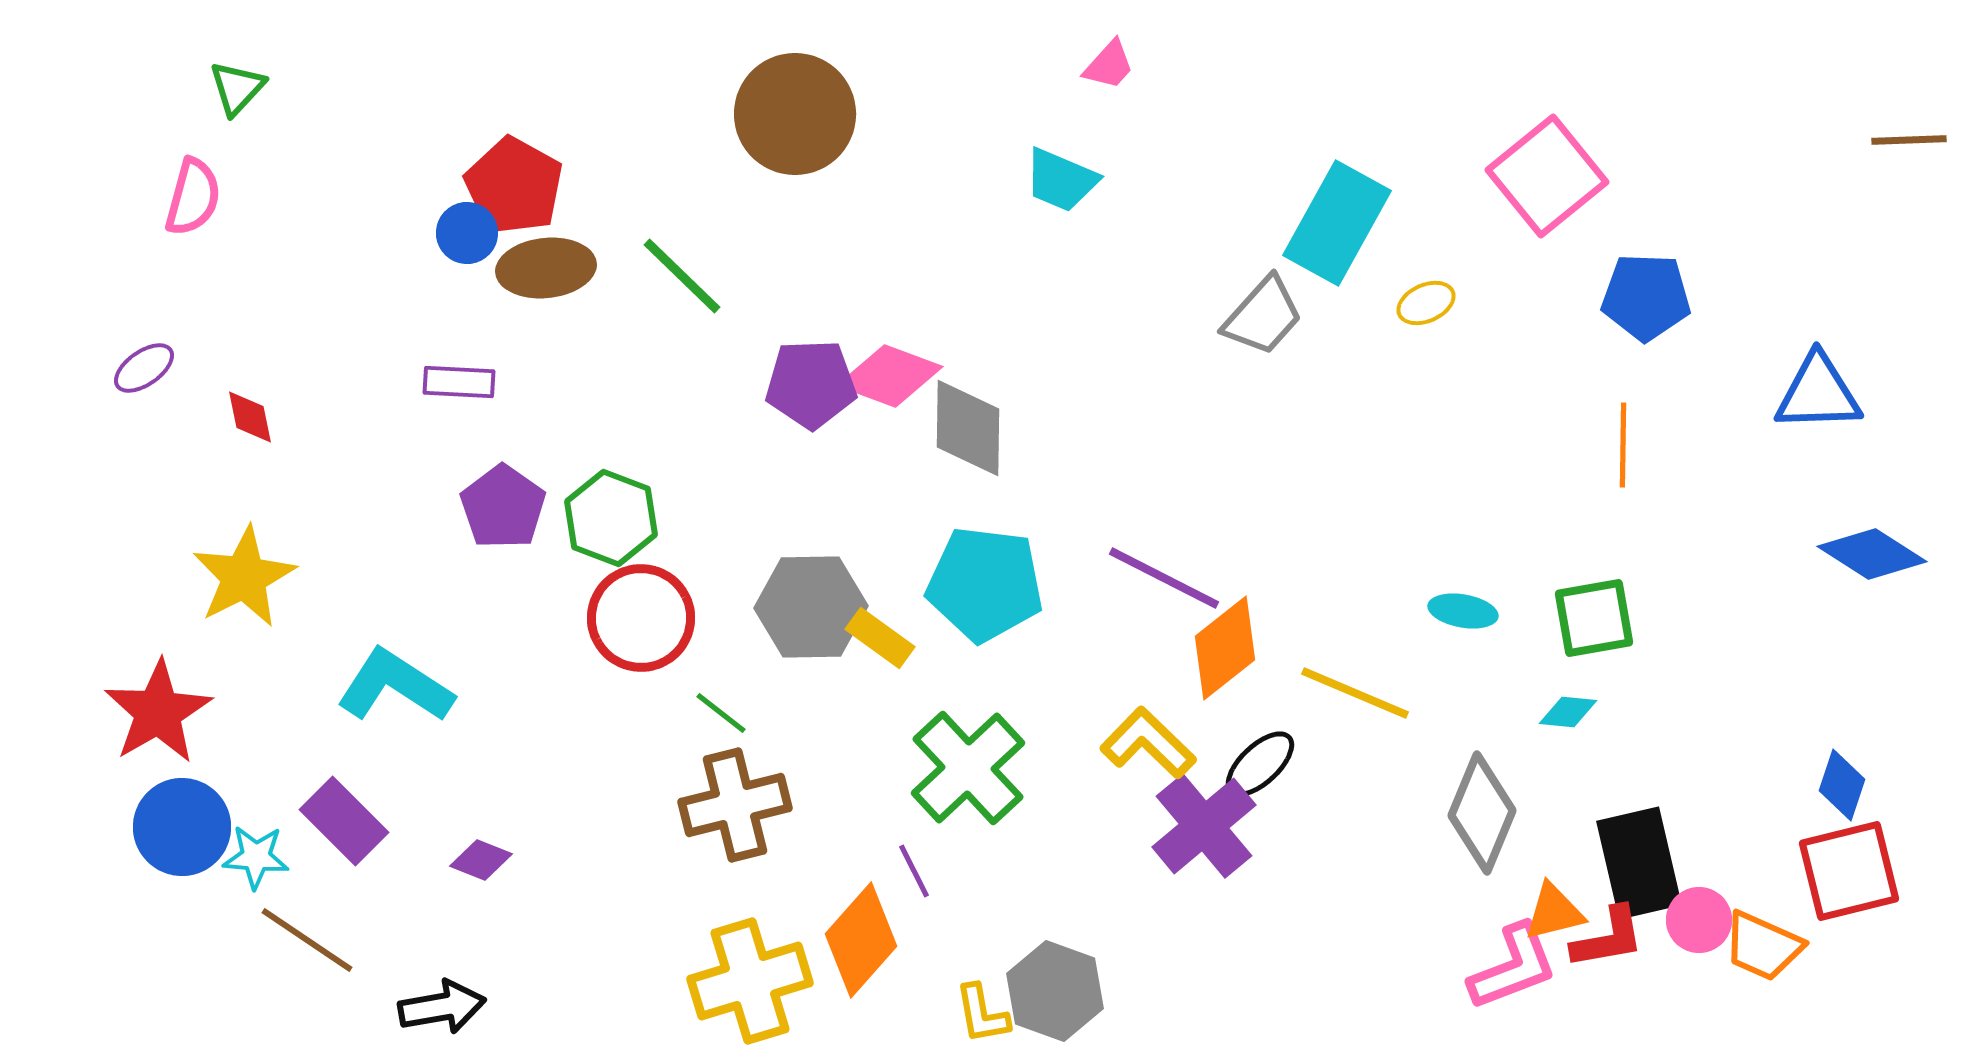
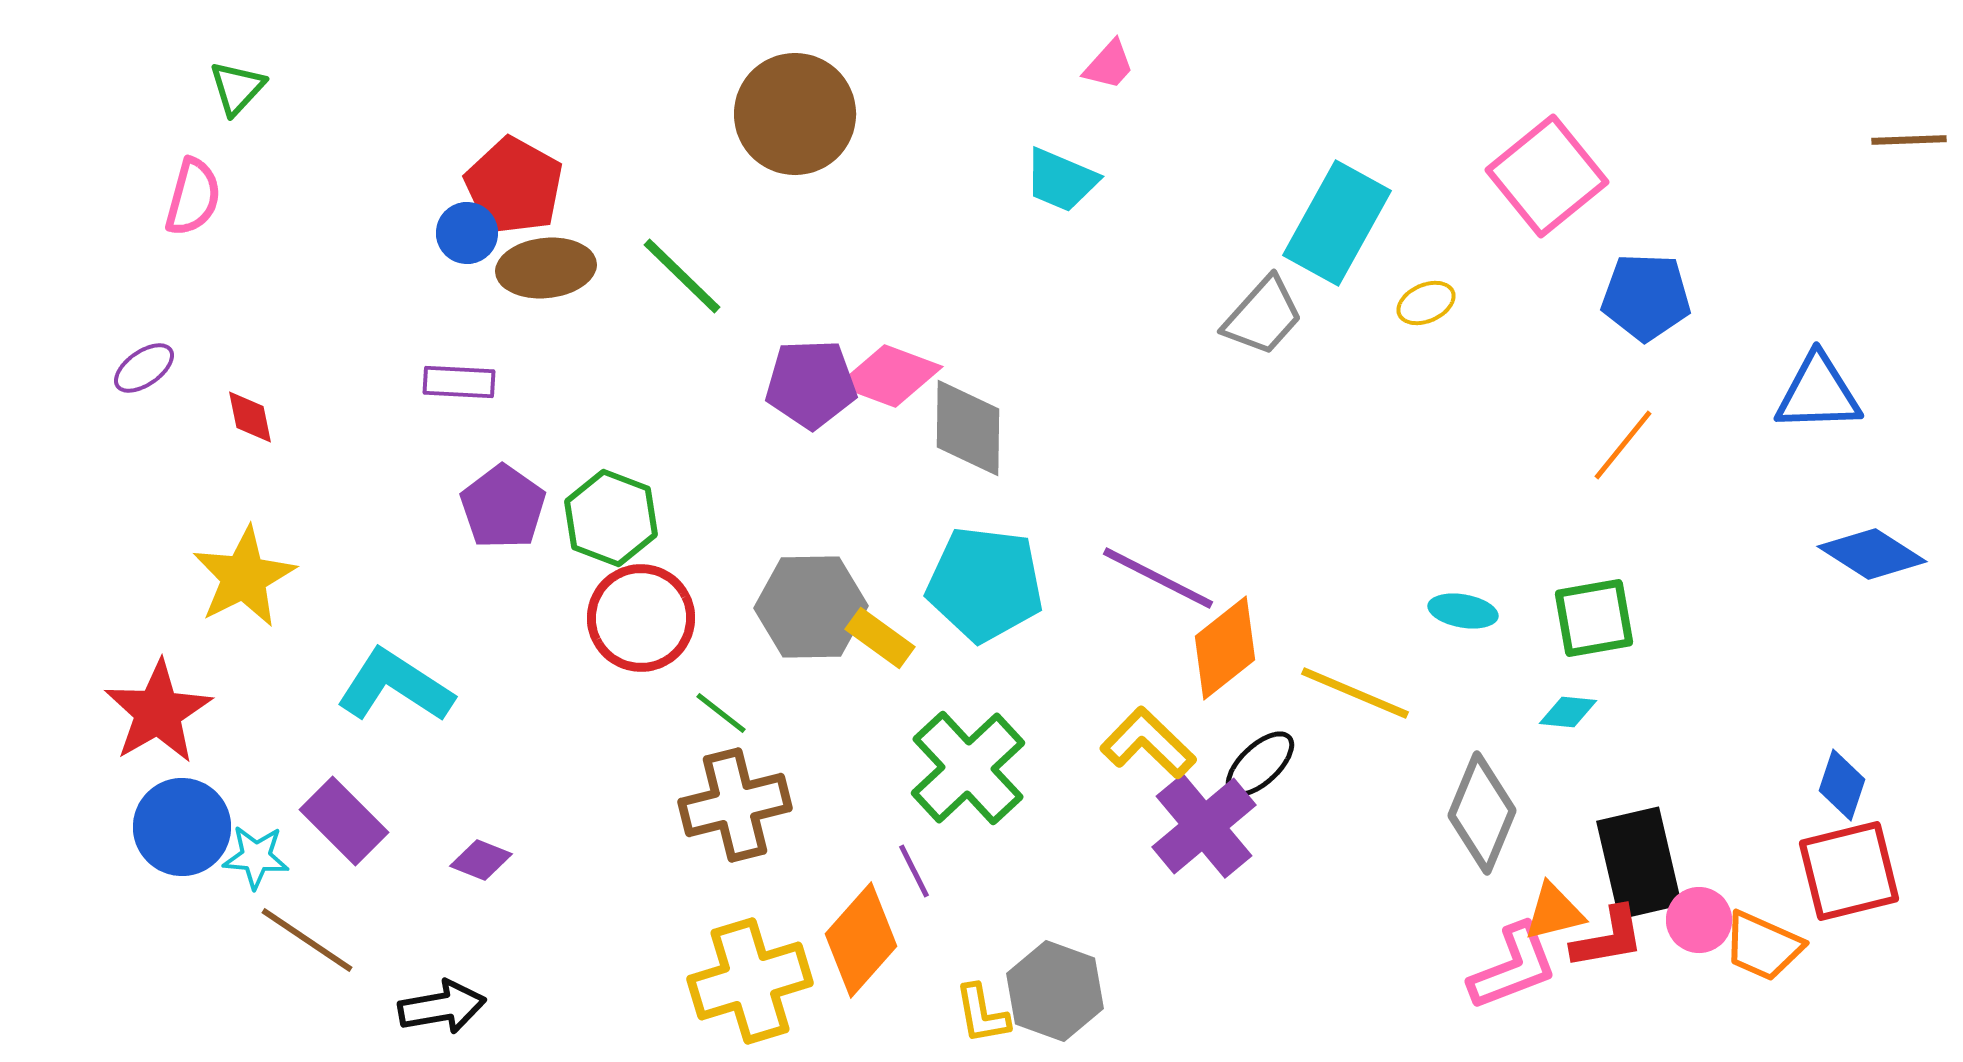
orange line at (1623, 445): rotated 38 degrees clockwise
purple line at (1164, 578): moved 6 px left
